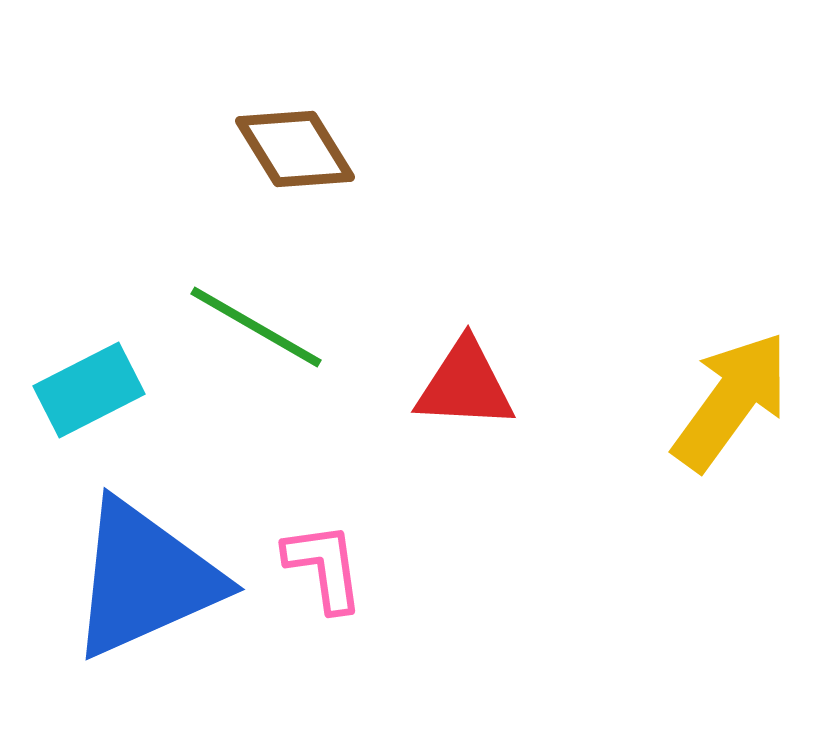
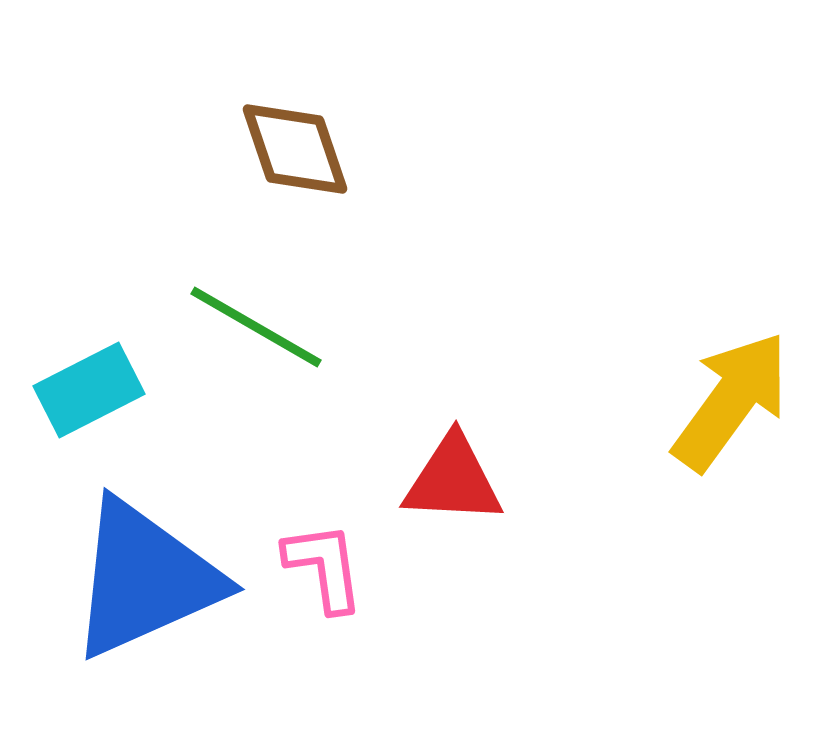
brown diamond: rotated 13 degrees clockwise
red triangle: moved 12 px left, 95 px down
